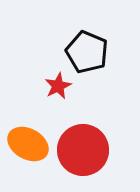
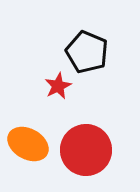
red circle: moved 3 px right
